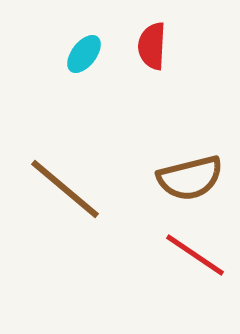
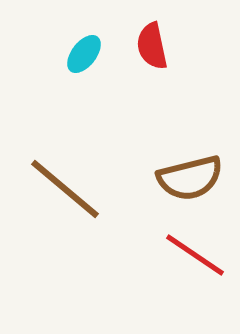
red semicircle: rotated 15 degrees counterclockwise
